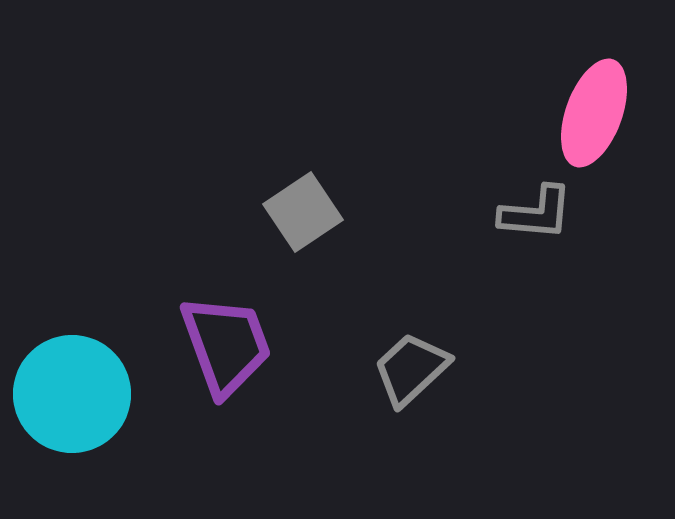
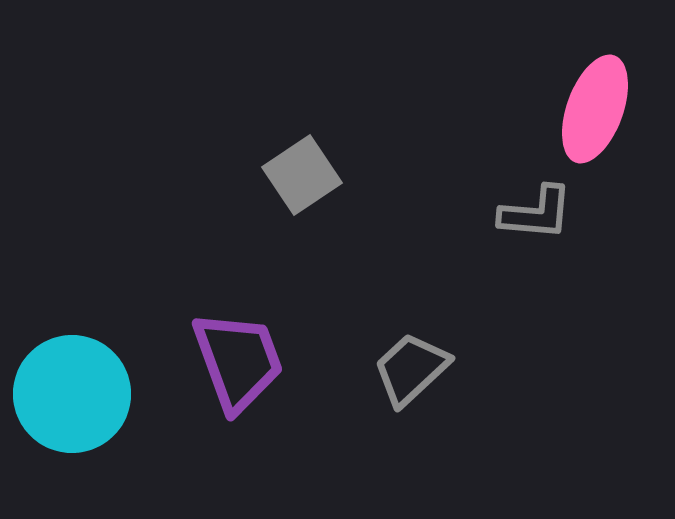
pink ellipse: moved 1 px right, 4 px up
gray square: moved 1 px left, 37 px up
purple trapezoid: moved 12 px right, 16 px down
